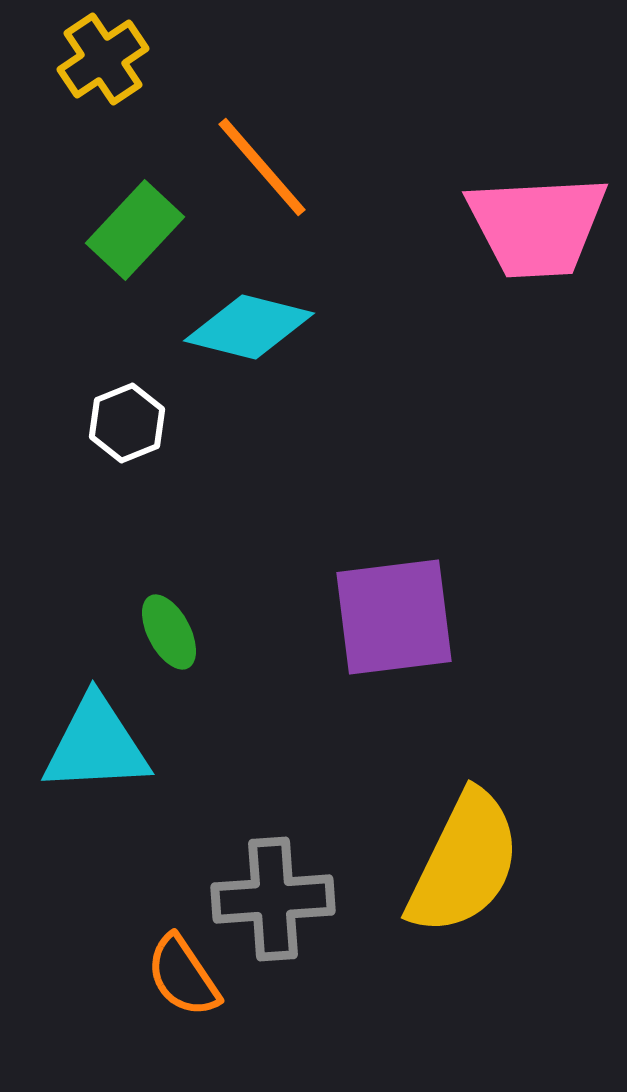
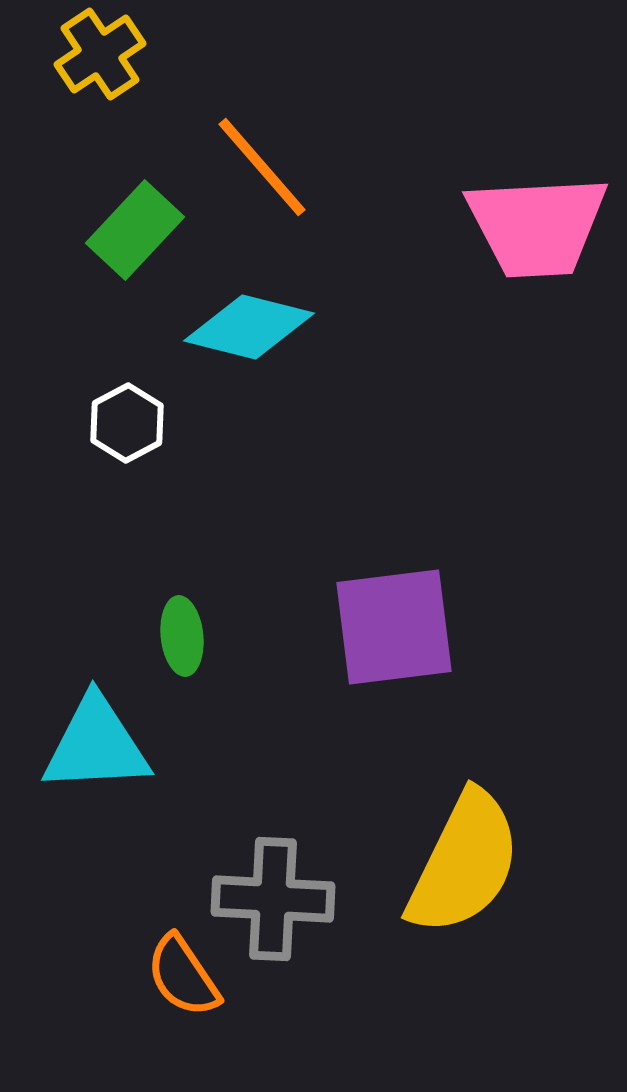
yellow cross: moved 3 px left, 5 px up
white hexagon: rotated 6 degrees counterclockwise
purple square: moved 10 px down
green ellipse: moved 13 px right, 4 px down; rotated 22 degrees clockwise
gray cross: rotated 7 degrees clockwise
